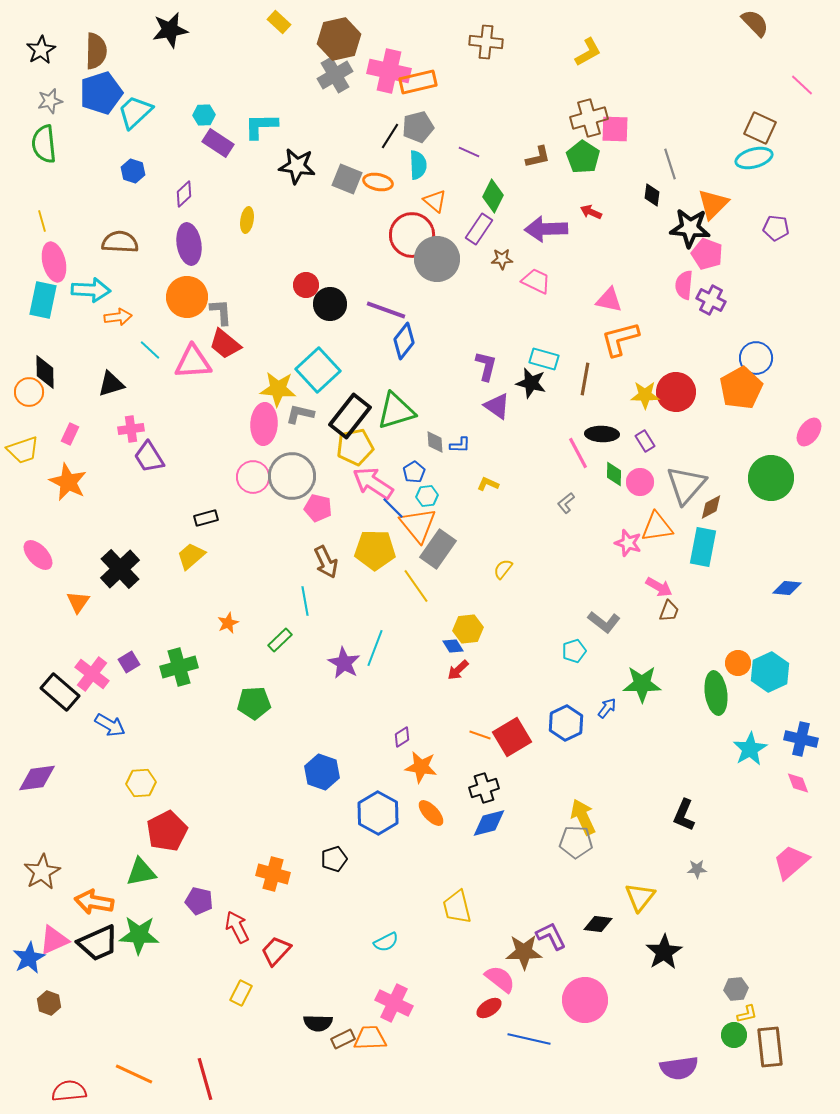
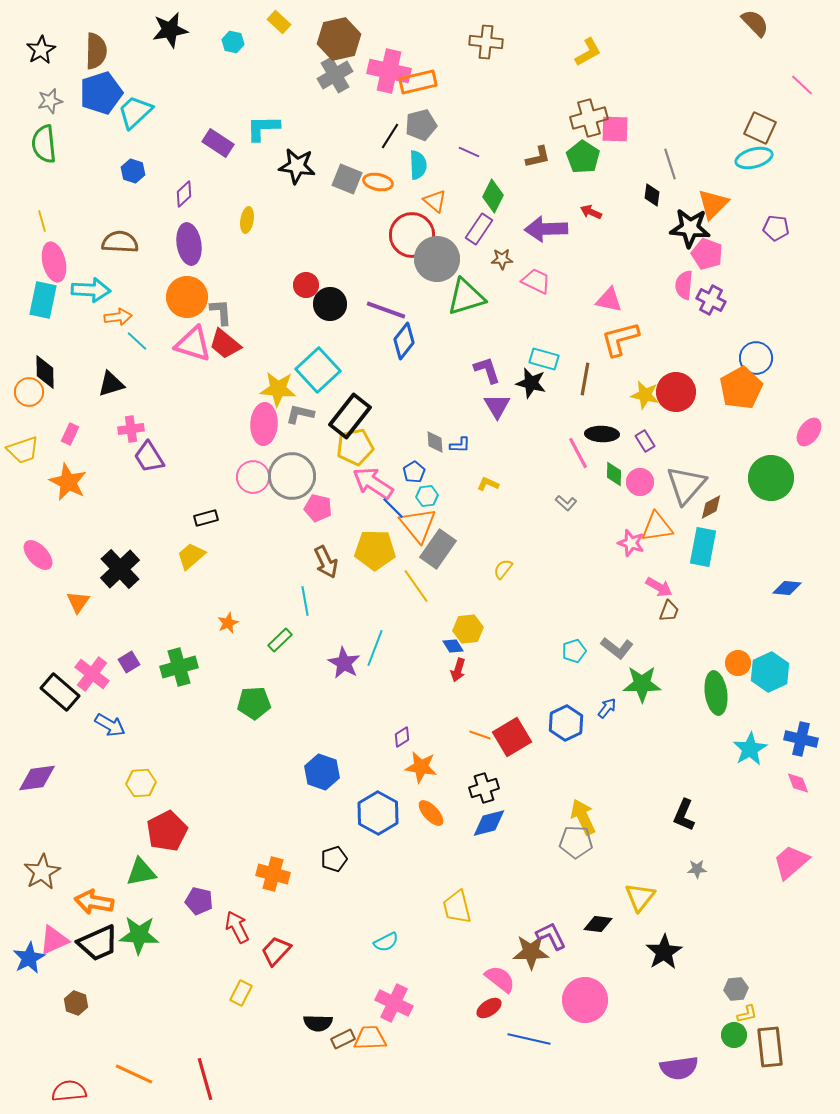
cyan hexagon at (204, 115): moved 29 px right, 73 px up; rotated 15 degrees clockwise
cyan L-shape at (261, 126): moved 2 px right, 2 px down
gray pentagon at (418, 127): moved 3 px right, 2 px up
cyan line at (150, 350): moved 13 px left, 9 px up
pink triangle at (193, 362): moved 18 px up; rotated 21 degrees clockwise
purple L-shape at (486, 366): moved 1 px right, 4 px down; rotated 32 degrees counterclockwise
yellow star at (645, 395): rotated 12 degrees clockwise
purple triangle at (497, 406): rotated 24 degrees clockwise
green triangle at (396, 411): moved 70 px right, 114 px up
gray L-shape at (566, 503): rotated 100 degrees counterclockwise
pink star at (628, 543): moved 3 px right
gray L-shape at (604, 622): moved 13 px right, 26 px down
red arrow at (458, 670): rotated 30 degrees counterclockwise
brown star at (524, 952): moved 7 px right
brown hexagon at (49, 1003): moved 27 px right
